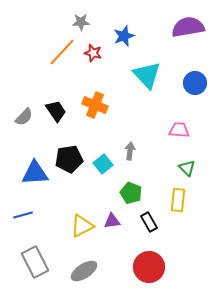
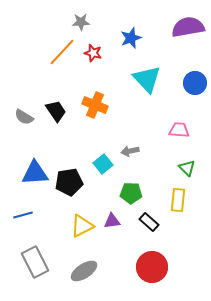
blue star: moved 7 px right, 2 px down
cyan triangle: moved 4 px down
gray semicircle: rotated 78 degrees clockwise
gray arrow: rotated 108 degrees counterclockwise
black pentagon: moved 23 px down
green pentagon: rotated 20 degrees counterclockwise
black rectangle: rotated 18 degrees counterclockwise
red circle: moved 3 px right
